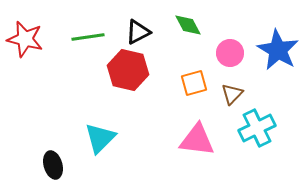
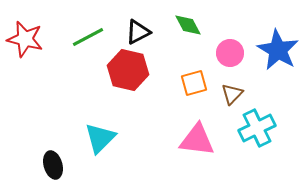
green line: rotated 20 degrees counterclockwise
